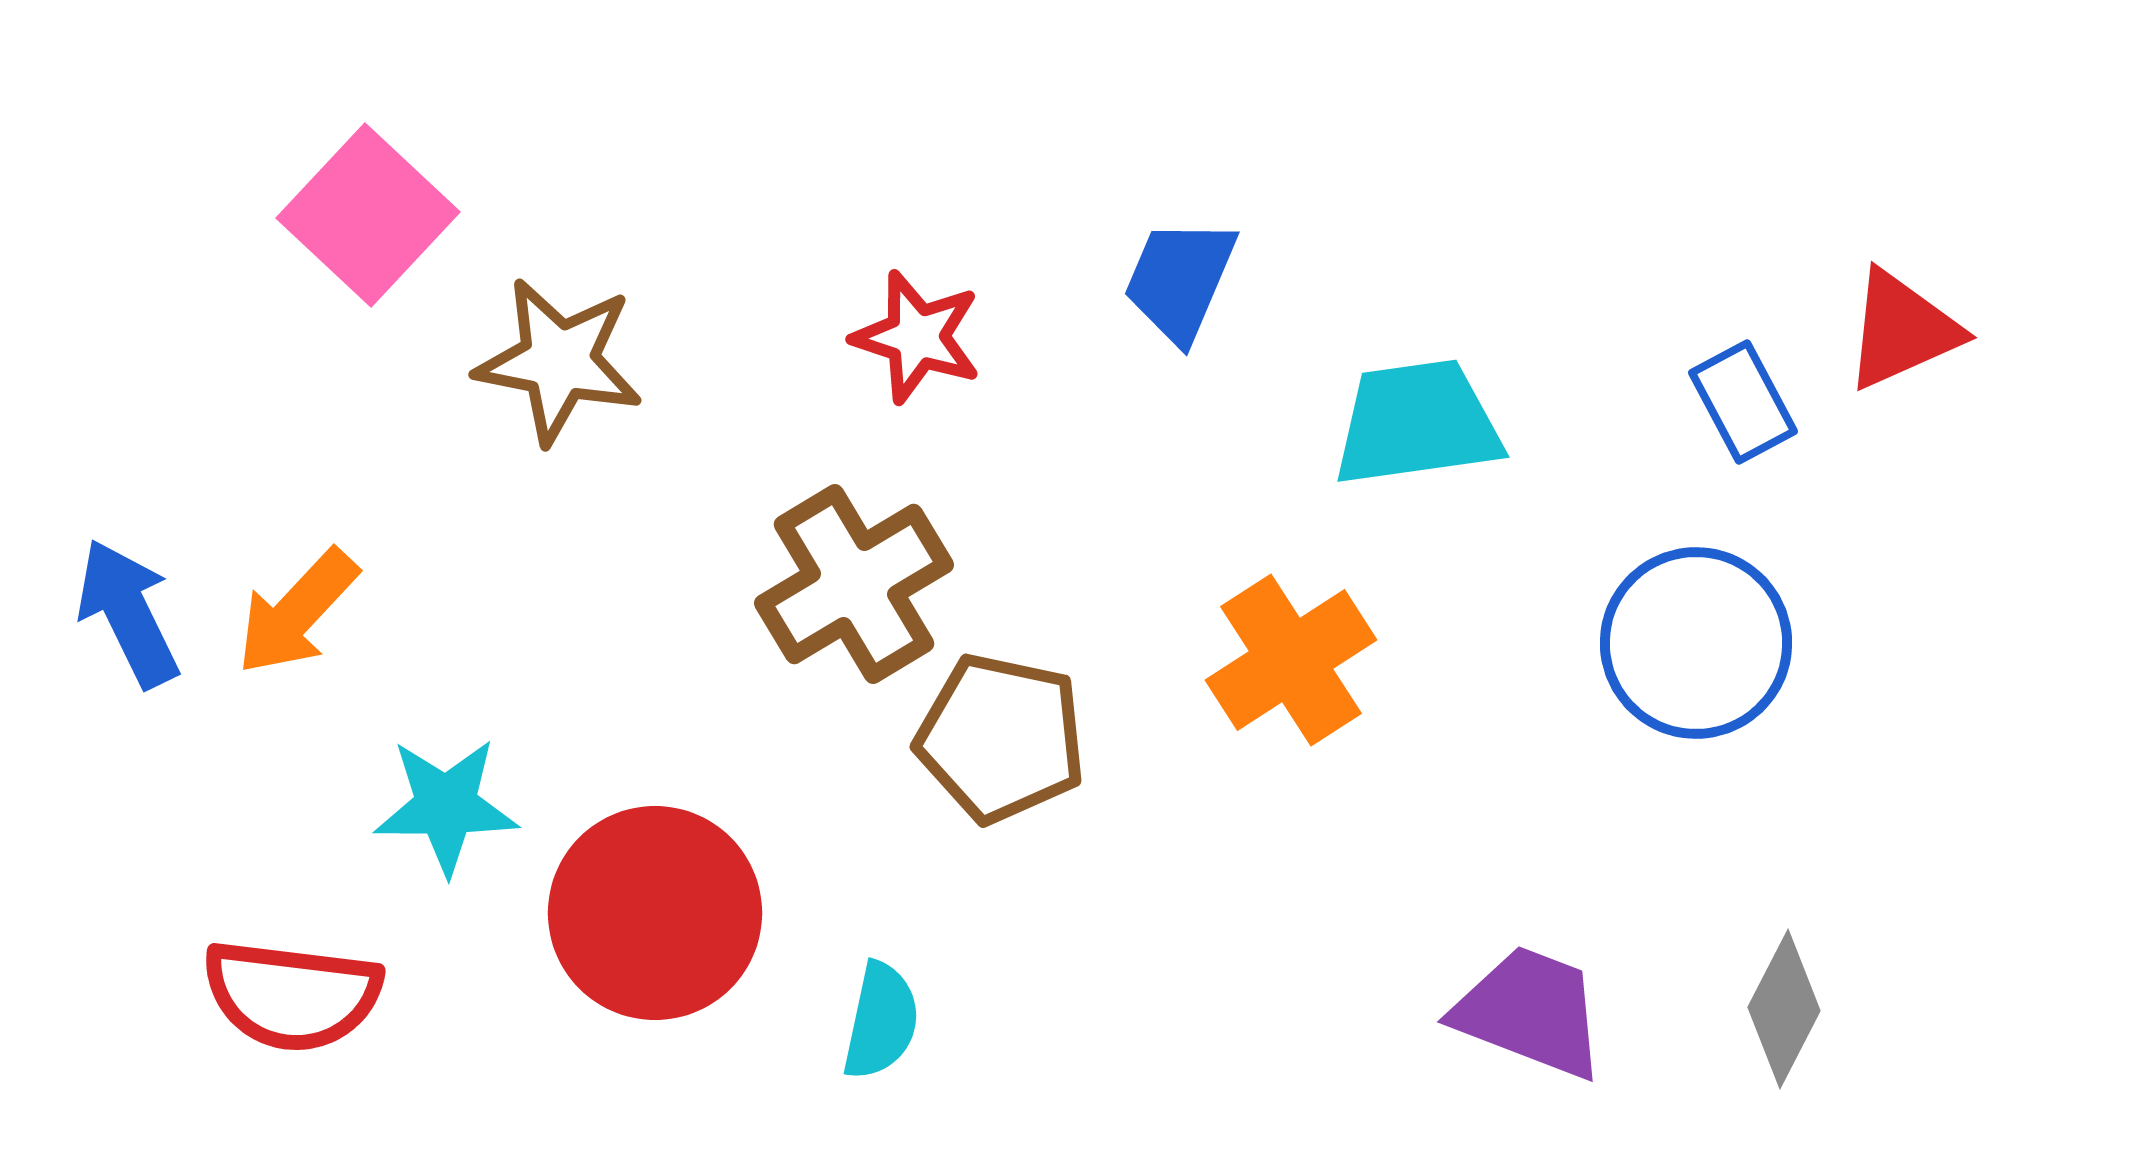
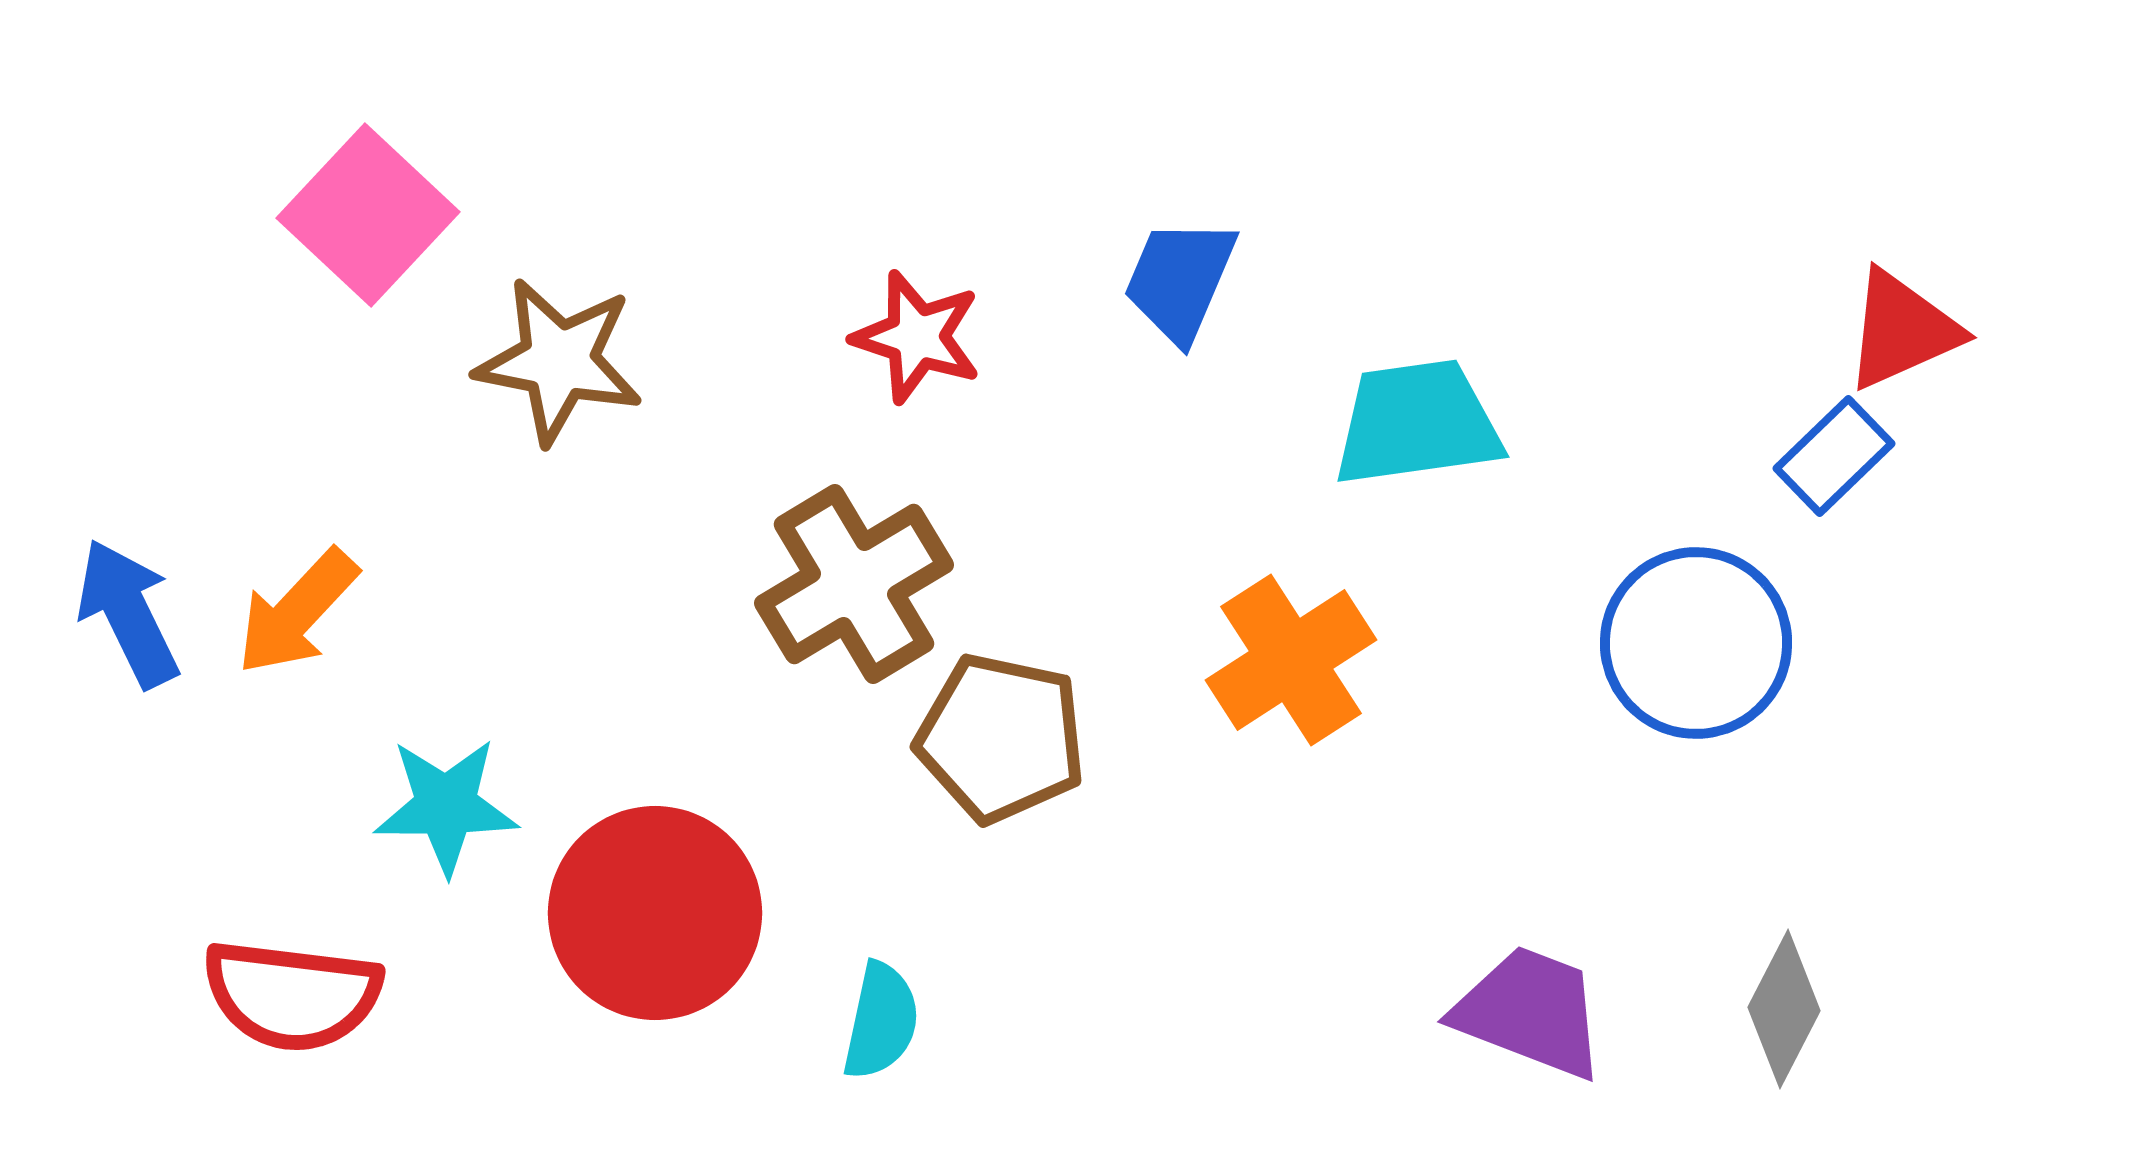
blue rectangle: moved 91 px right, 54 px down; rotated 74 degrees clockwise
